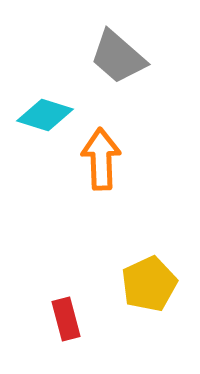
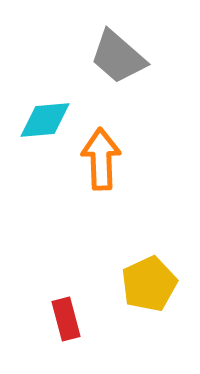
cyan diamond: moved 5 px down; rotated 22 degrees counterclockwise
